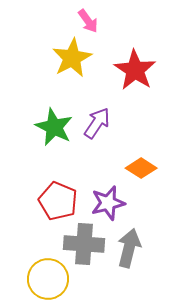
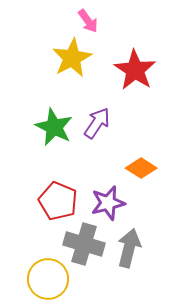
gray cross: rotated 12 degrees clockwise
